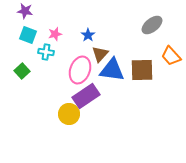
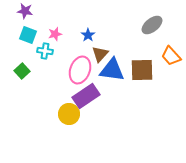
cyan cross: moved 1 px left, 1 px up
